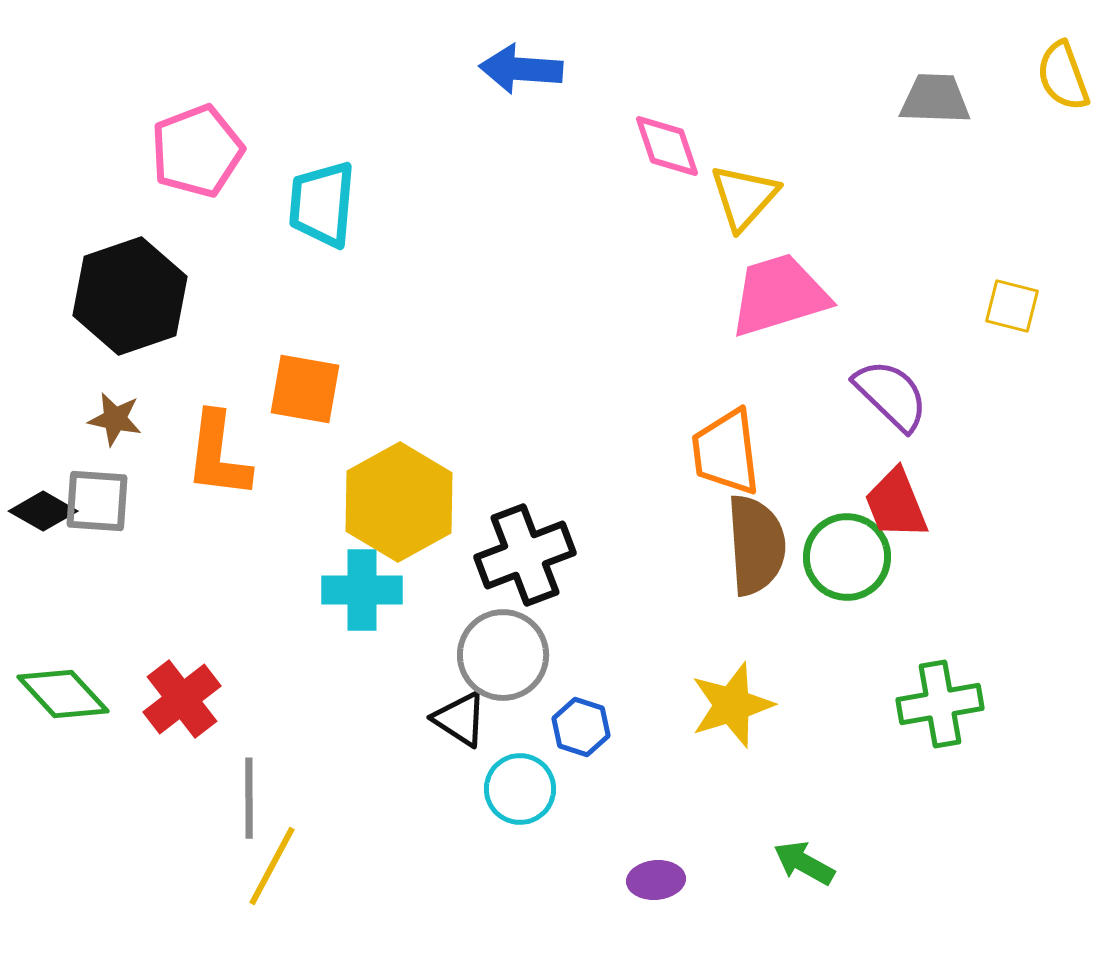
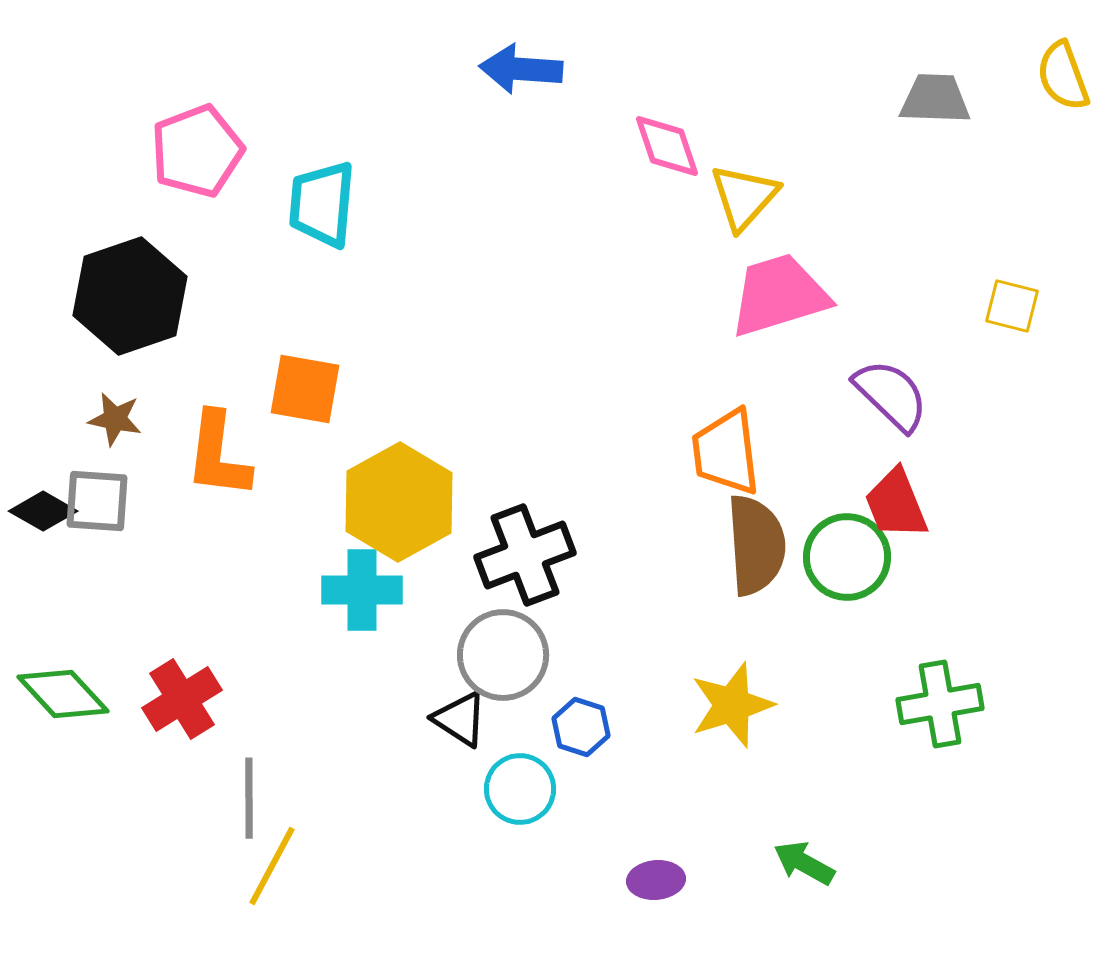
red cross: rotated 6 degrees clockwise
